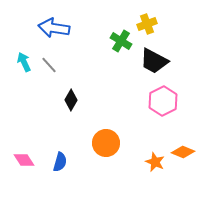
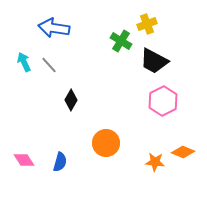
orange star: rotated 18 degrees counterclockwise
